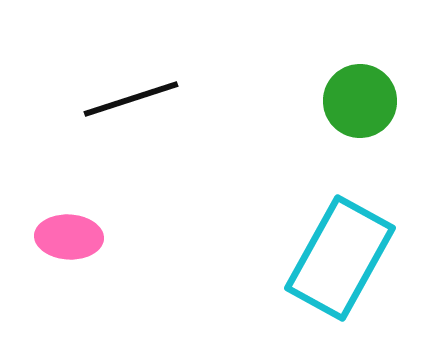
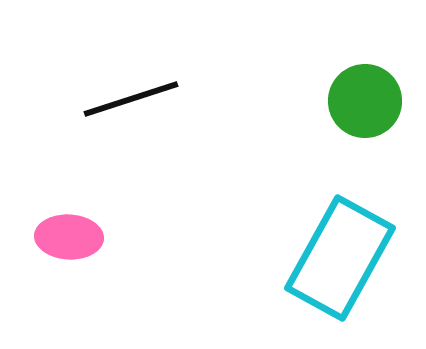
green circle: moved 5 px right
